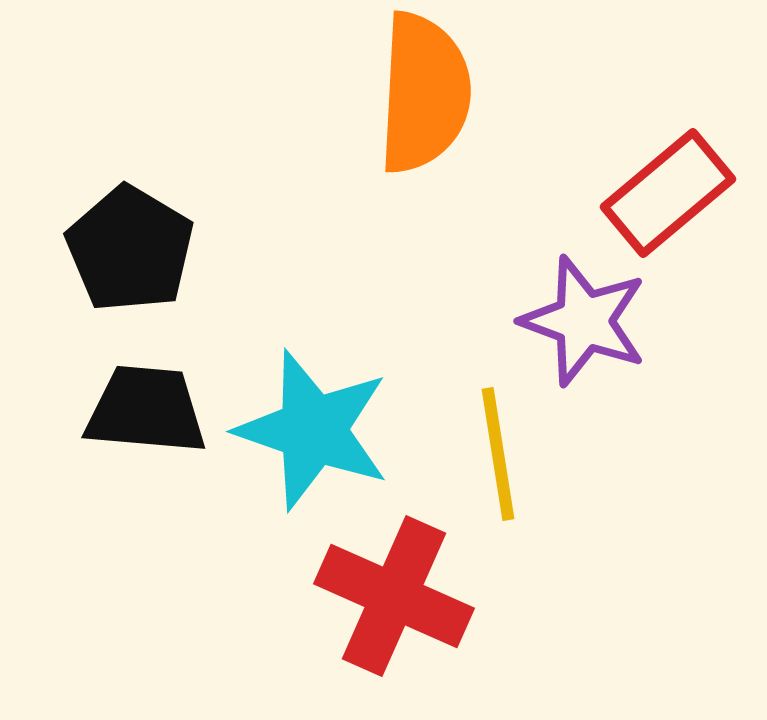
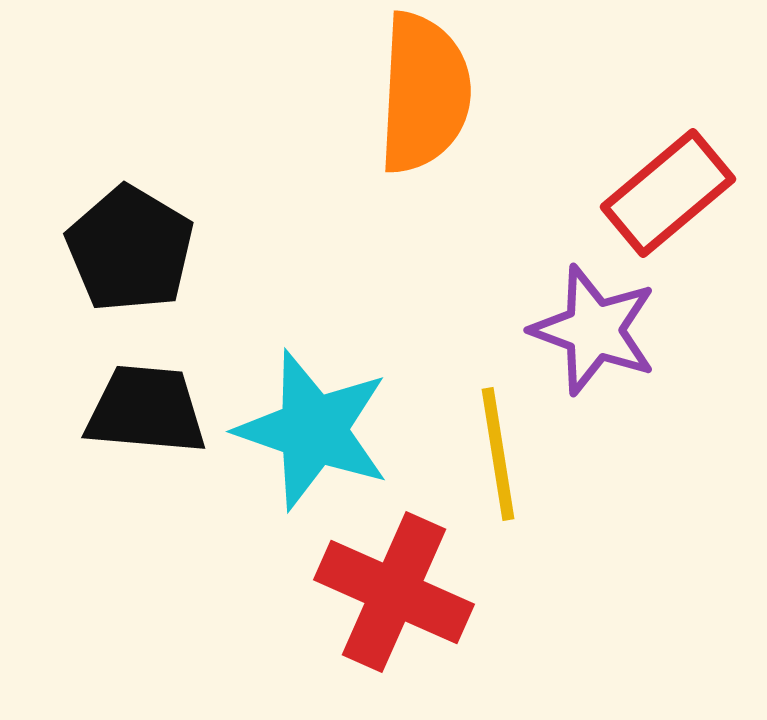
purple star: moved 10 px right, 9 px down
red cross: moved 4 px up
